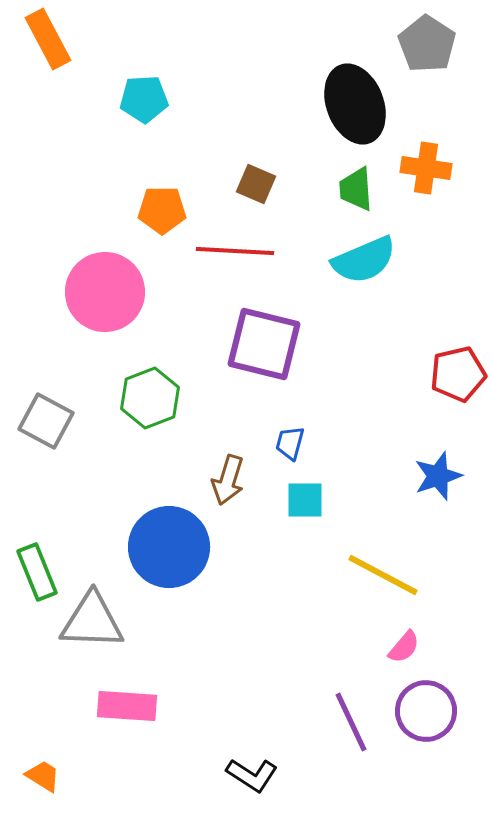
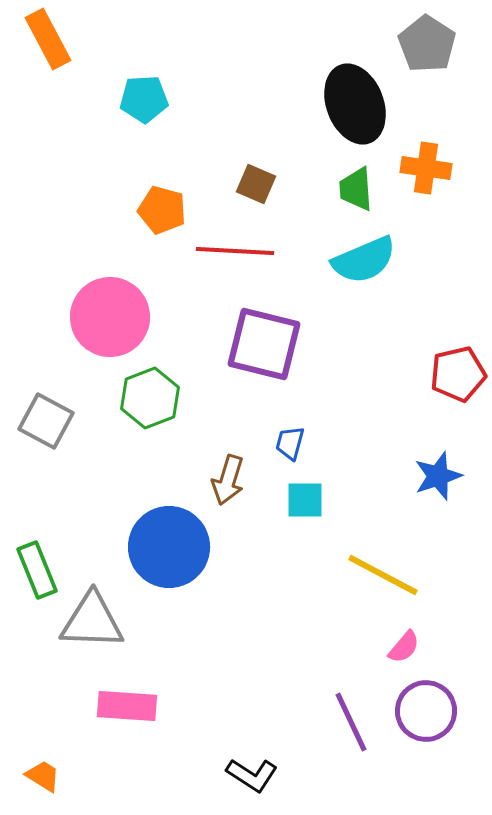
orange pentagon: rotated 15 degrees clockwise
pink circle: moved 5 px right, 25 px down
green rectangle: moved 2 px up
